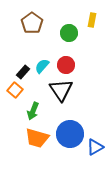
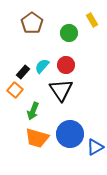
yellow rectangle: rotated 40 degrees counterclockwise
